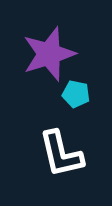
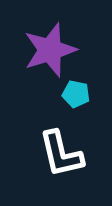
purple star: moved 1 px right, 4 px up
